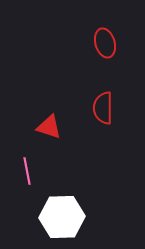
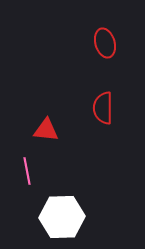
red triangle: moved 3 px left, 3 px down; rotated 12 degrees counterclockwise
